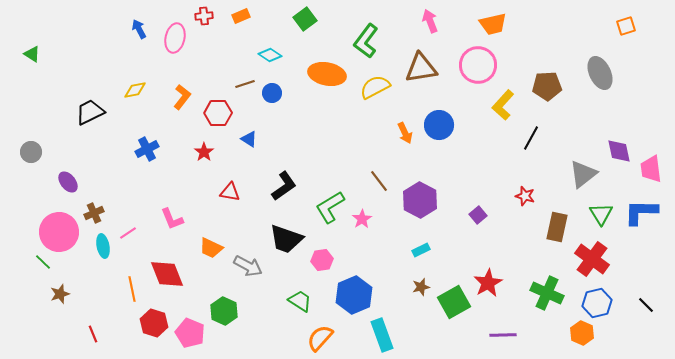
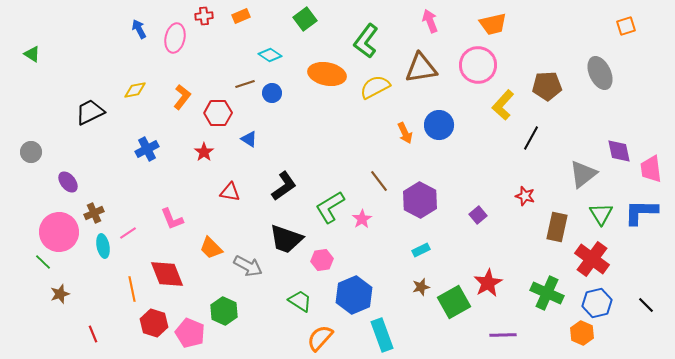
orange trapezoid at (211, 248): rotated 20 degrees clockwise
